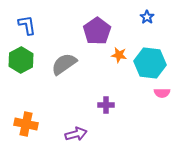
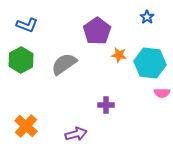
blue L-shape: rotated 120 degrees clockwise
orange cross: moved 2 px down; rotated 30 degrees clockwise
